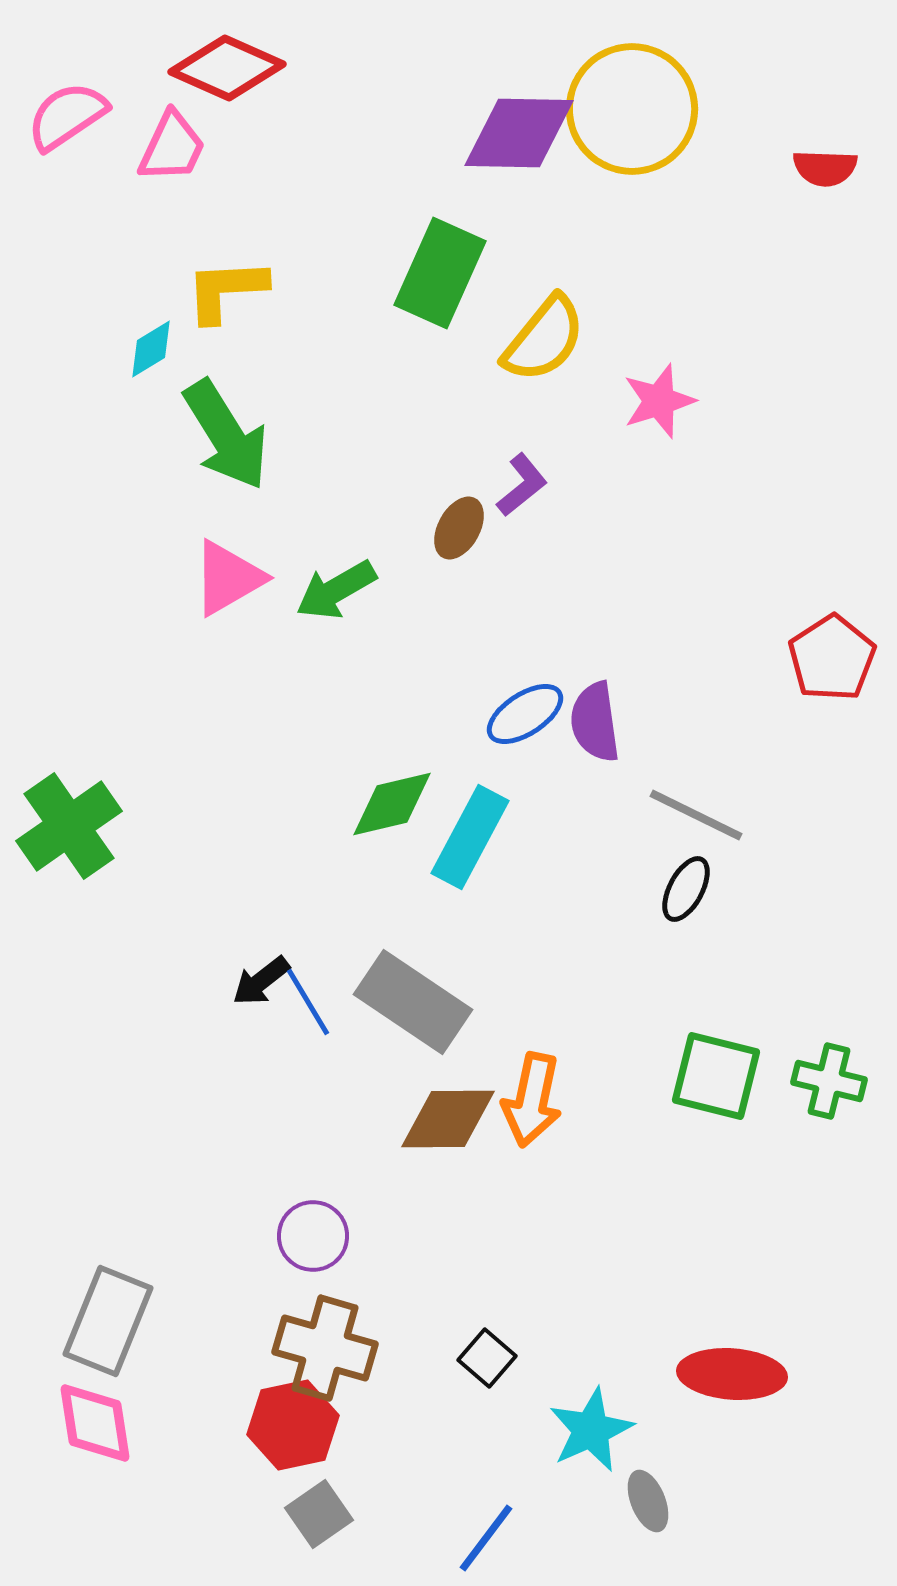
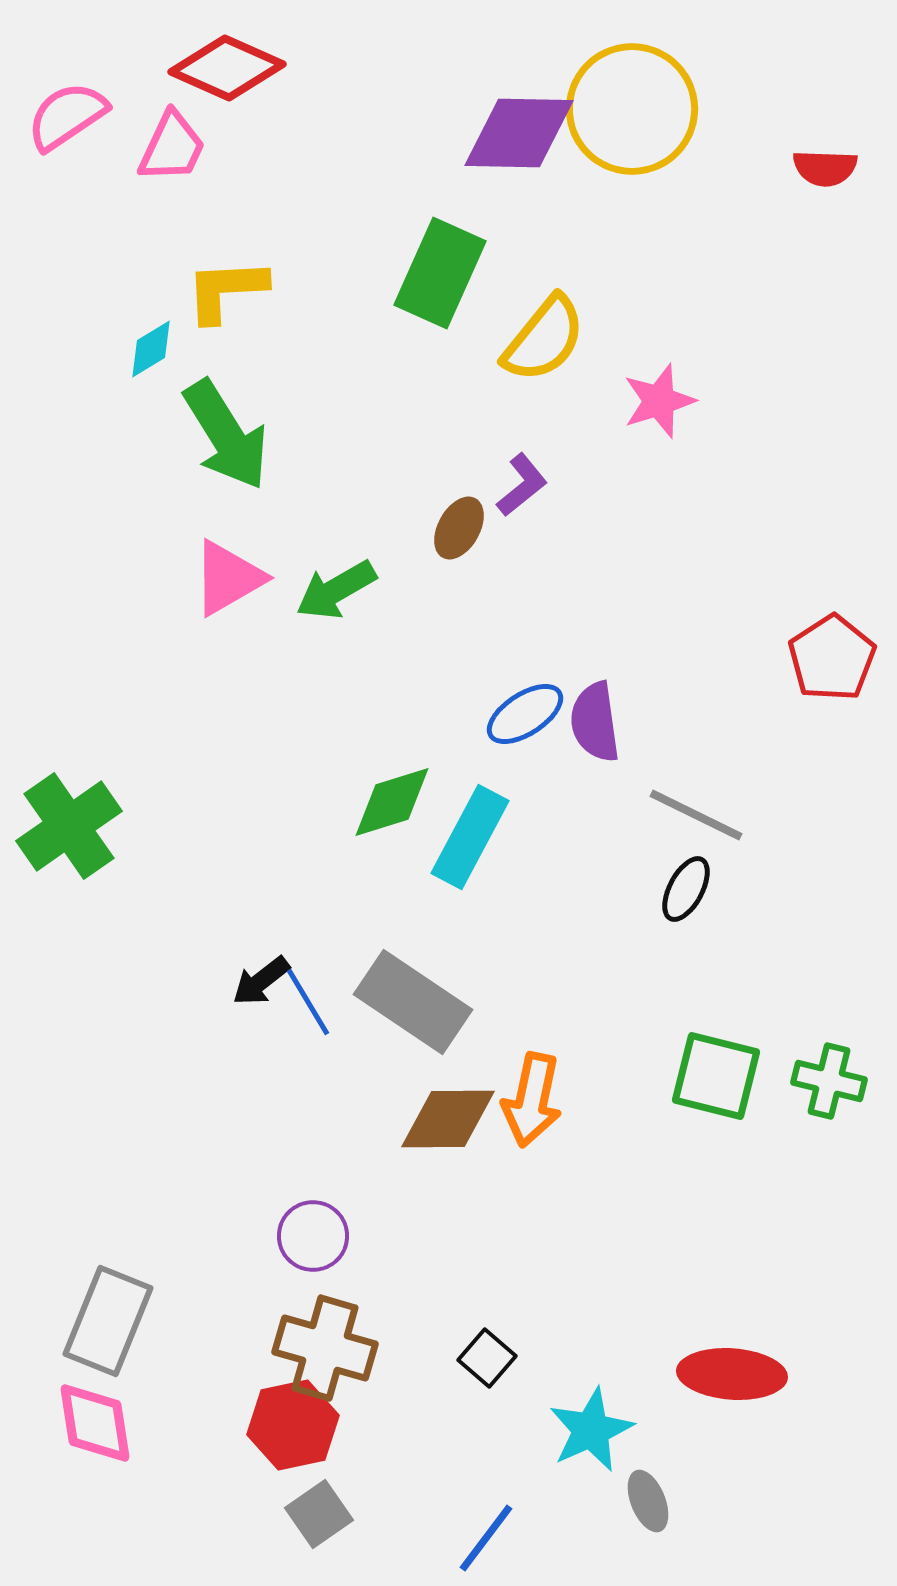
green diamond at (392, 804): moved 2 px up; rotated 4 degrees counterclockwise
